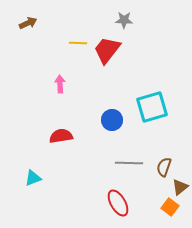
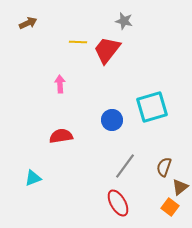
gray star: moved 1 px down; rotated 12 degrees clockwise
yellow line: moved 1 px up
gray line: moved 4 px left, 3 px down; rotated 56 degrees counterclockwise
